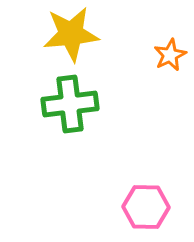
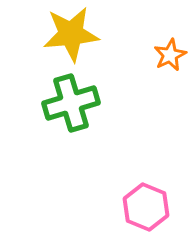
green cross: moved 1 px right, 1 px up; rotated 10 degrees counterclockwise
pink hexagon: rotated 21 degrees clockwise
